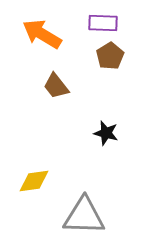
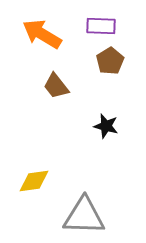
purple rectangle: moved 2 px left, 3 px down
brown pentagon: moved 5 px down
black star: moved 7 px up
